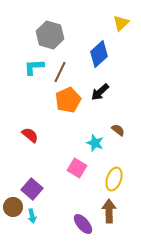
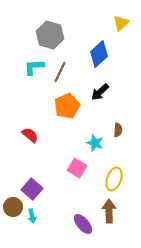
orange pentagon: moved 1 px left, 6 px down
brown semicircle: rotated 56 degrees clockwise
